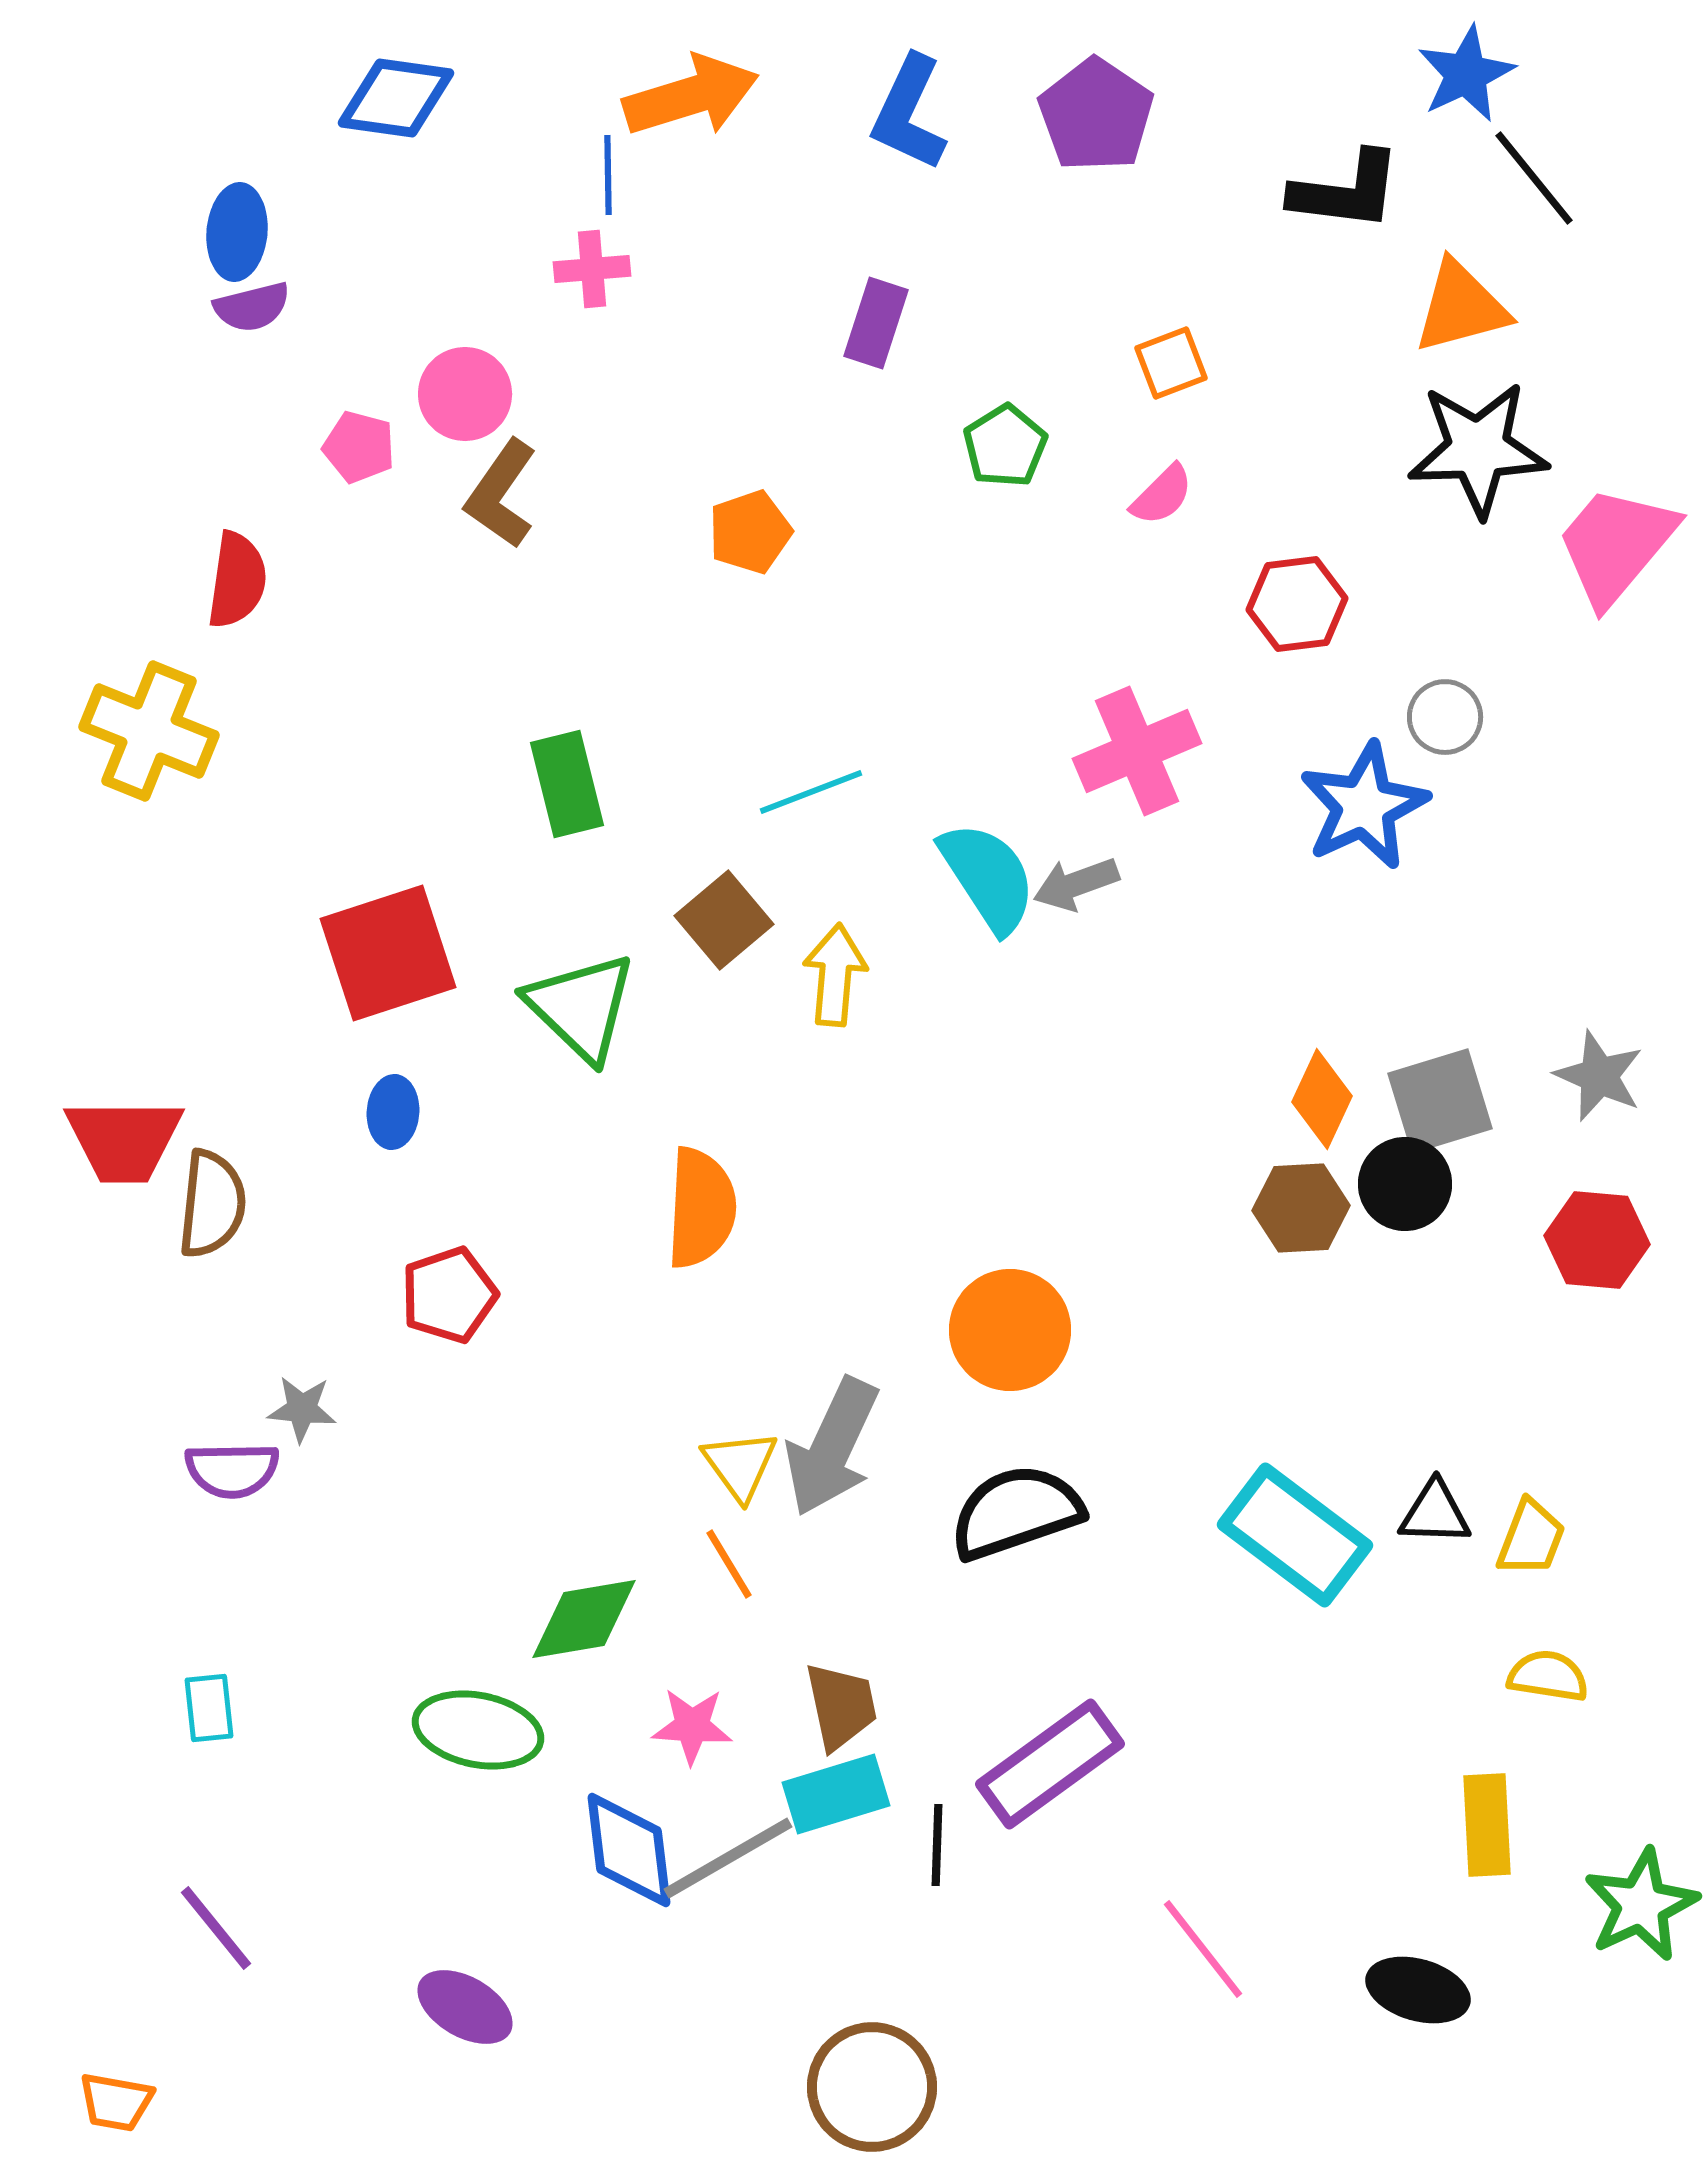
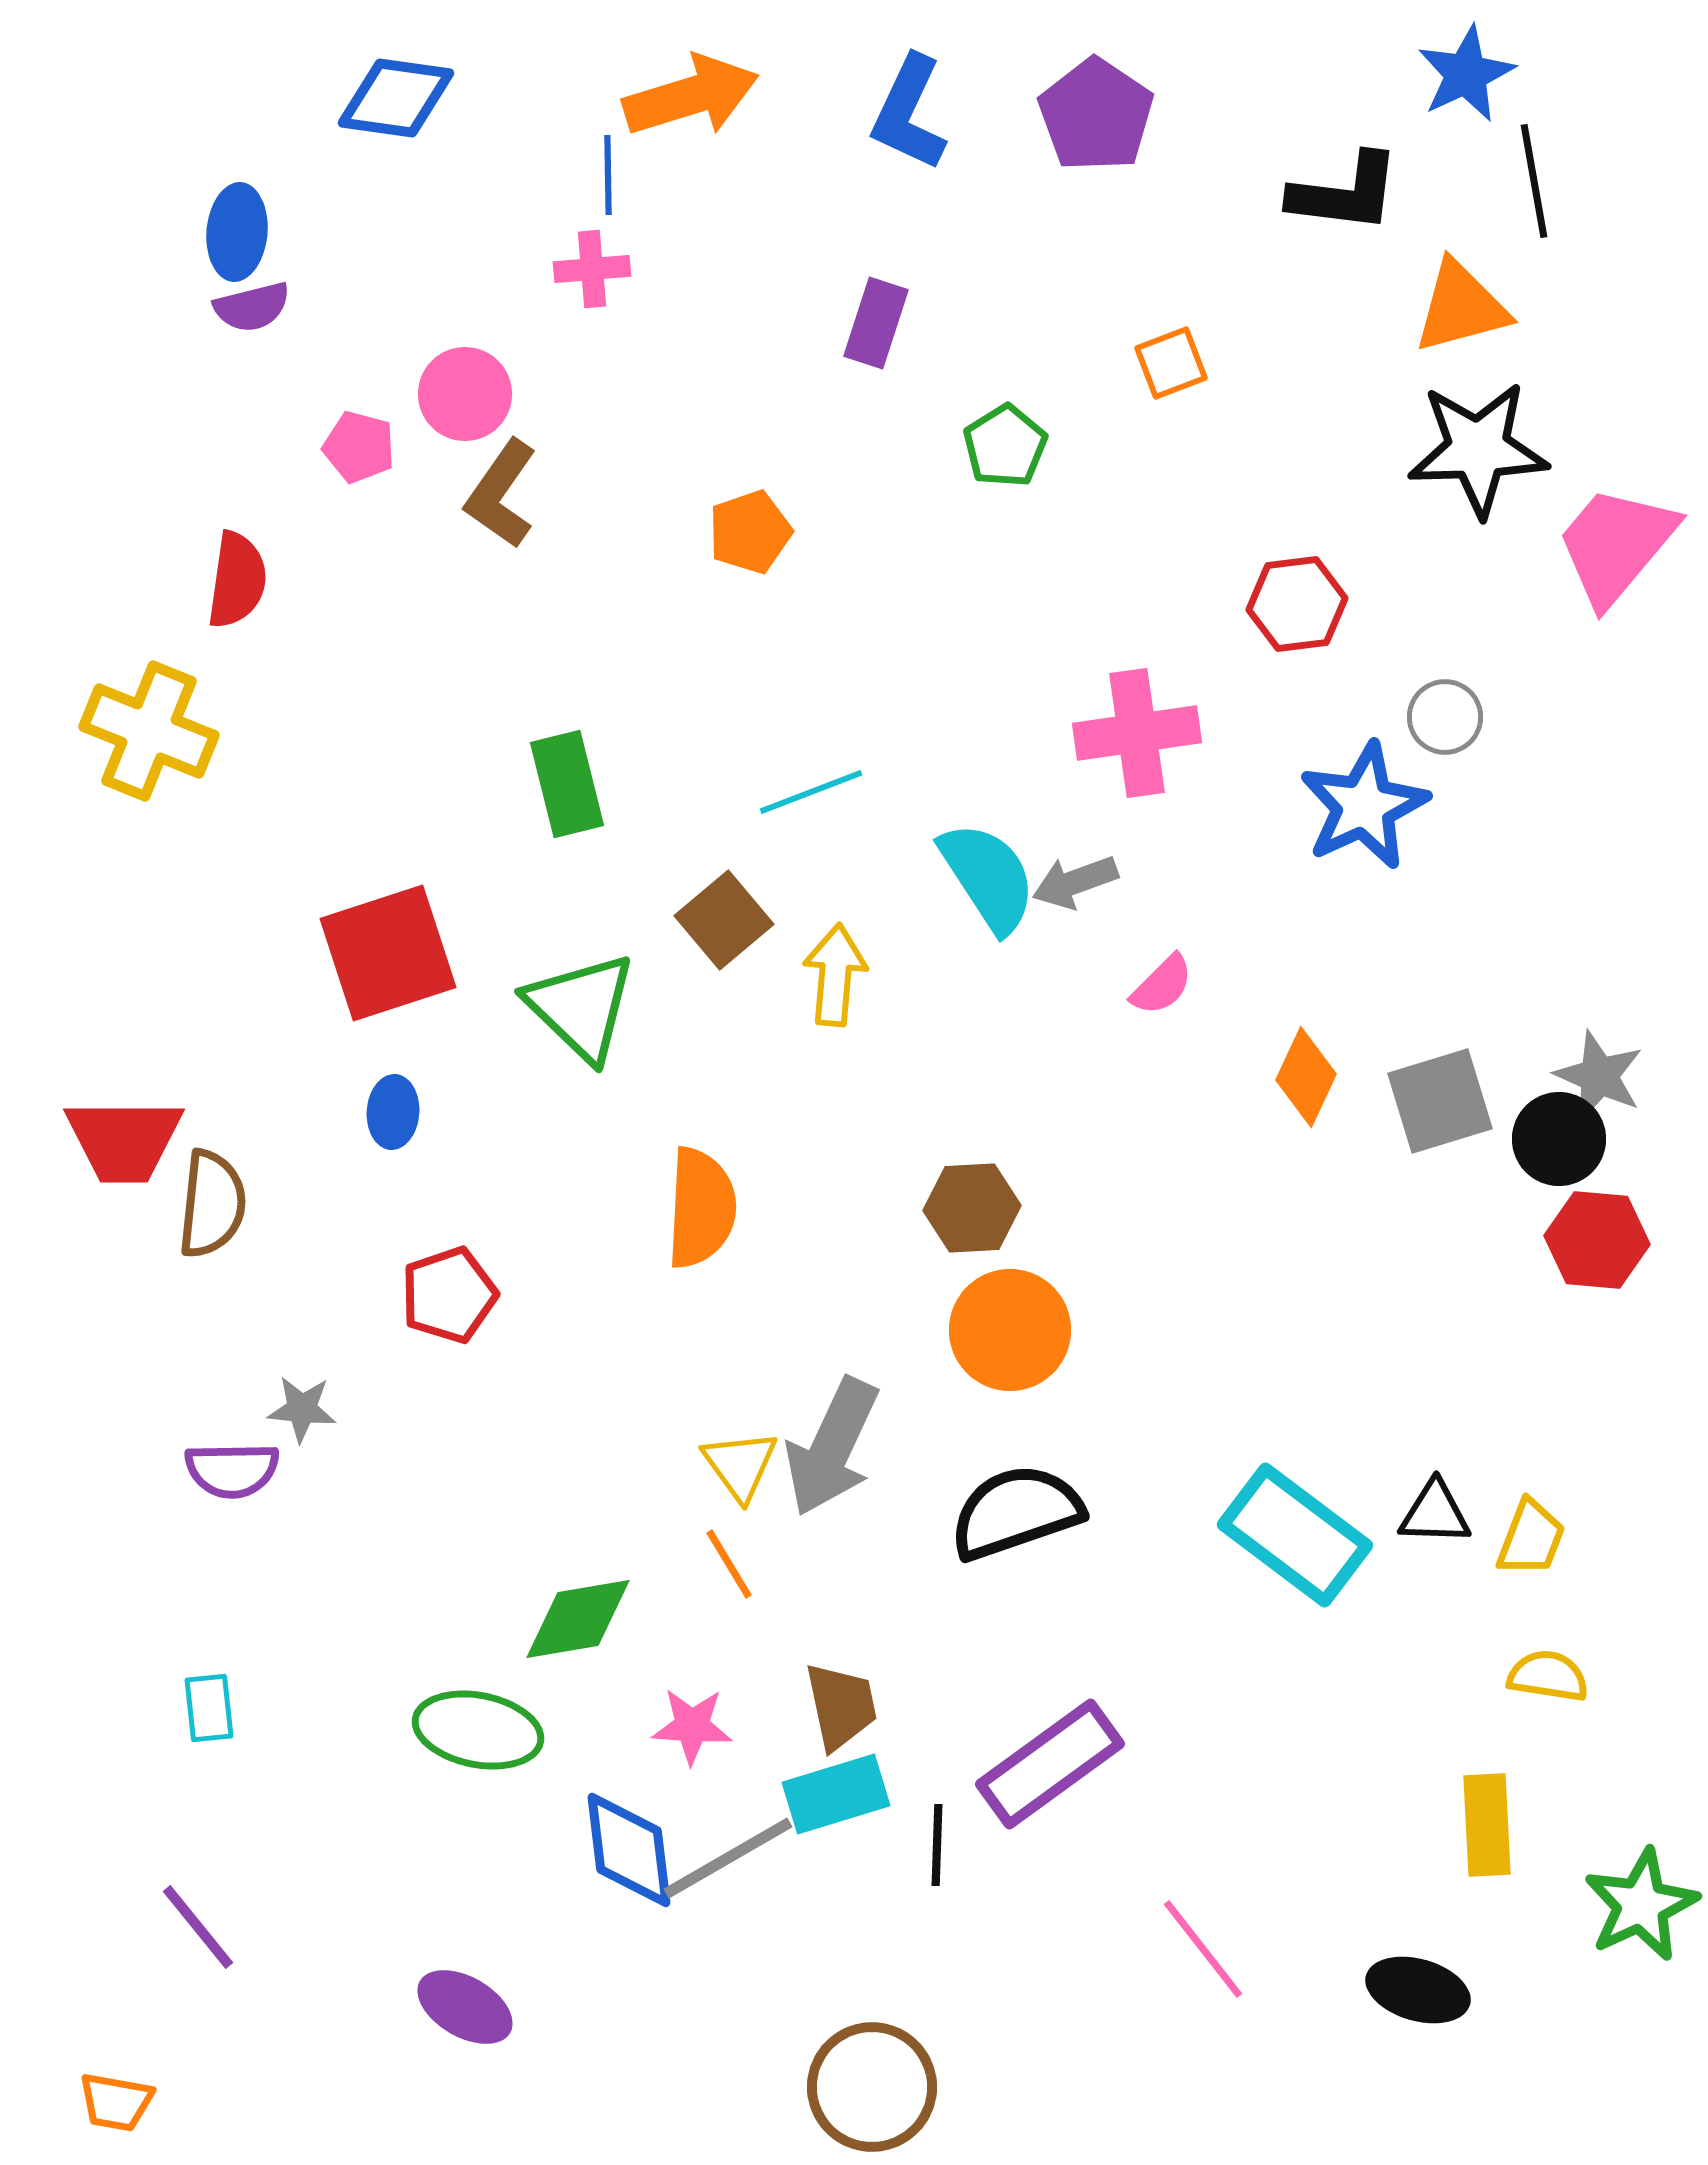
black line at (1534, 178): moved 3 px down; rotated 29 degrees clockwise
black L-shape at (1346, 191): moved 1 px left, 2 px down
pink semicircle at (1162, 495): moved 490 px down
pink cross at (1137, 751): moved 18 px up; rotated 15 degrees clockwise
gray arrow at (1076, 884): moved 1 px left, 2 px up
orange diamond at (1322, 1099): moved 16 px left, 22 px up
black circle at (1405, 1184): moved 154 px right, 45 px up
brown hexagon at (1301, 1208): moved 329 px left
green diamond at (584, 1619): moved 6 px left
purple line at (216, 1928): moved 18 px left, 1 px up
